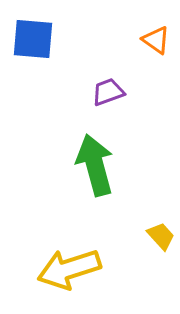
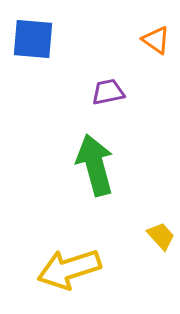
purple trapezoid: rotated 8 degrees clockwise
